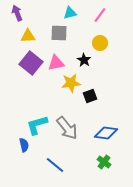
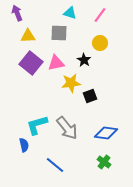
cyan triangle: rotated 32 degrees clockwise
